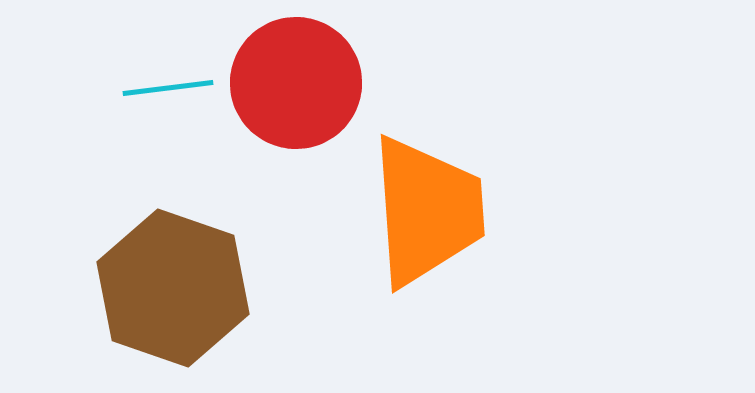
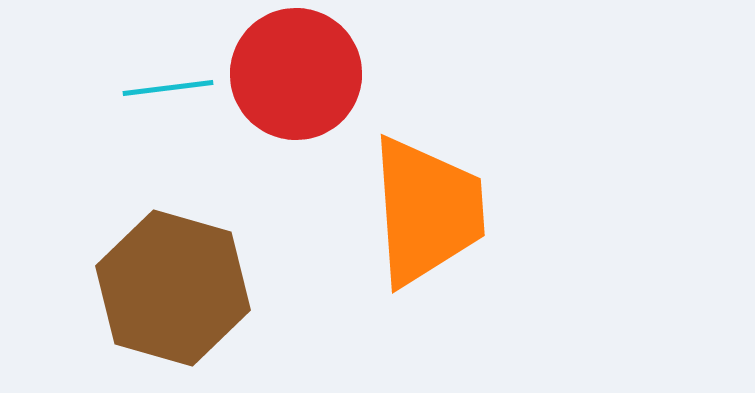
red circle: moved 9 px up
brown hexagon: rotated 3 degrees counterclockwise
